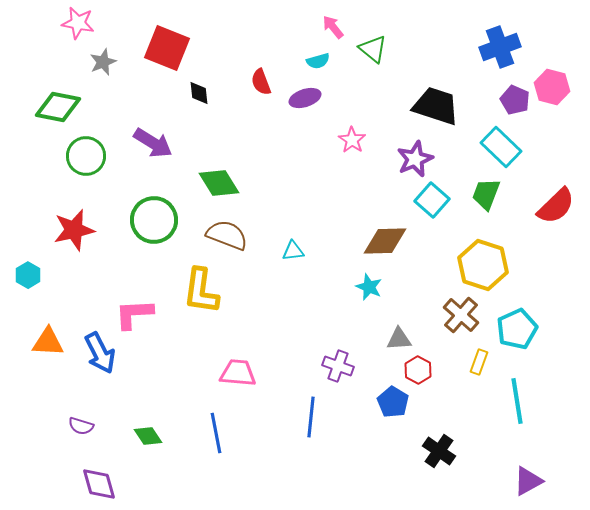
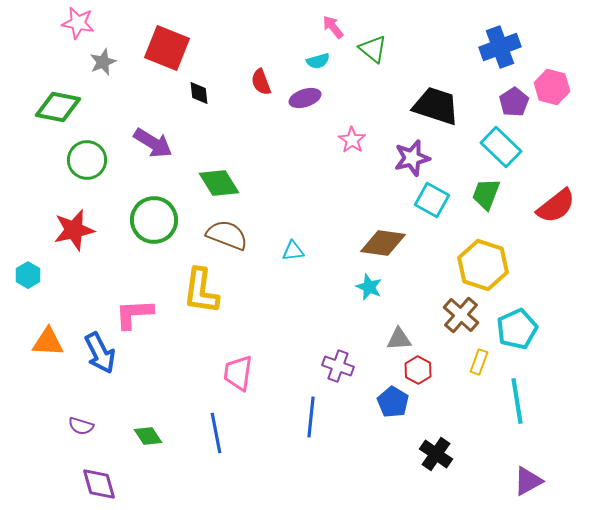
purple pentagon at (515, 100): moved 1 px left, 2 px down; rotated 16 degrees clockwise
green circle at (86, 156): moved 1 px right, 4 px down
purple star at (415, 159): moved 3 px left, 1 px up; rotated 9 degrees clockwise
cyan square at (432, 200): rotated 12 degrees counterclockwise
red semicircle at (556, 206): rotated 6 degrees clockwise
brown diamond at (385, 241): moved 2 px left, 2 px down; rotated 9 degrees clockwise
pink trapezoid at (238, 373): rotated 87 degrees counterclockwise
black cross at (439, 451): moved 3 px left, 3 px down
